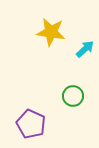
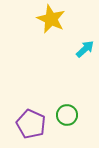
yellow star: moved 13 px up; rotated 16 degrees clockwise
green circle: moved 6 px left, 19 px down
